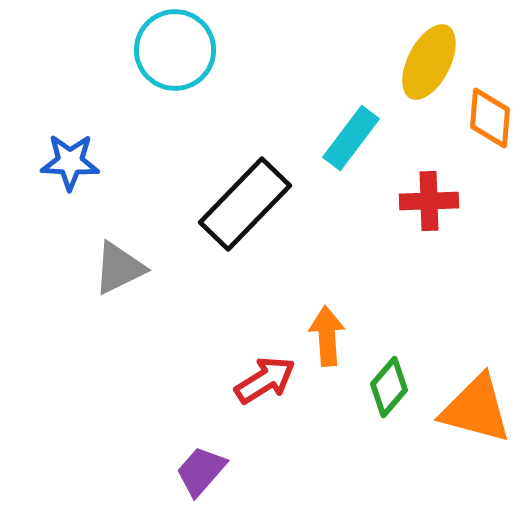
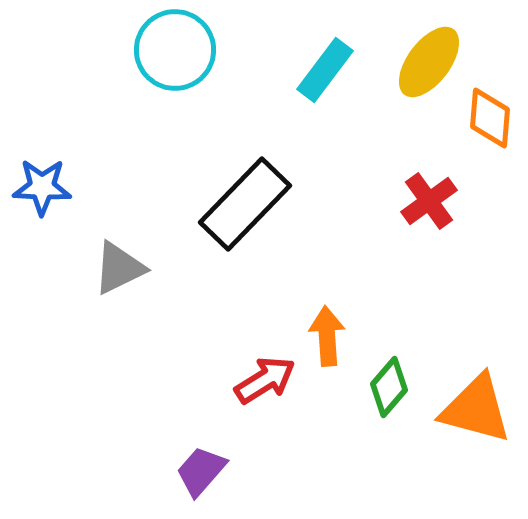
yellow ellipse: rotated 10 degrees clockwise
cyan rectangle: moved 26 px left, 68 px up
blue star: moved 28 px left, 25 px down
red cross: rotated 34 degrees counterclockwise
